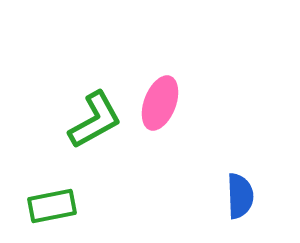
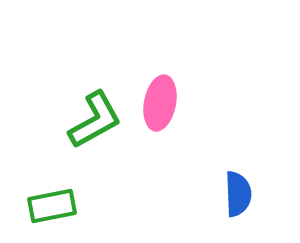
pink ellipse: rotated 10 degrees counterclockwise
blue semicircle: moved 2 px left, 2 px up
